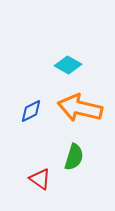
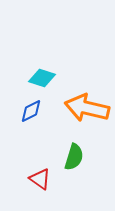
cyan diamond: moved 26 px left, 13 px down; rotated 12 degrees counterclockwise
orange arrow: moved 7 px right
